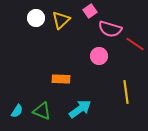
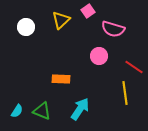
pink square: moved 2 px left
white circle: moved 10 px left, 9 px down
pink semicircle: moved 3 px right
red line: moved 1 px left, 23 px down
yellow line: moved 1 px left, 1 px down
cyan arrow: rotated 20 degrees counterclockwise
